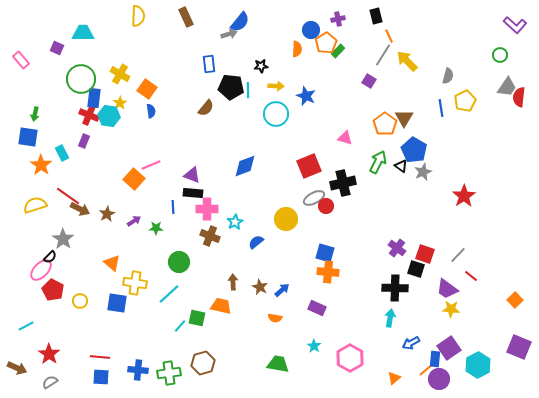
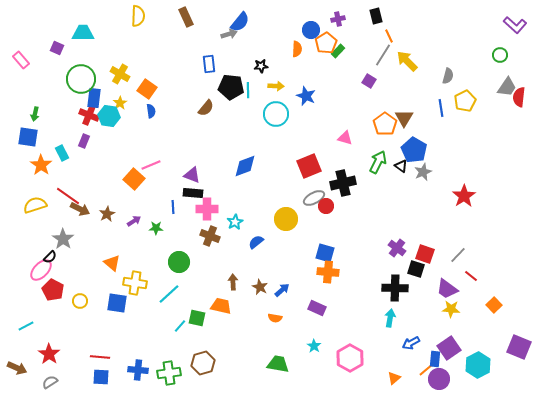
orange square at (515, 300): moved 21 px left, 5 px down
